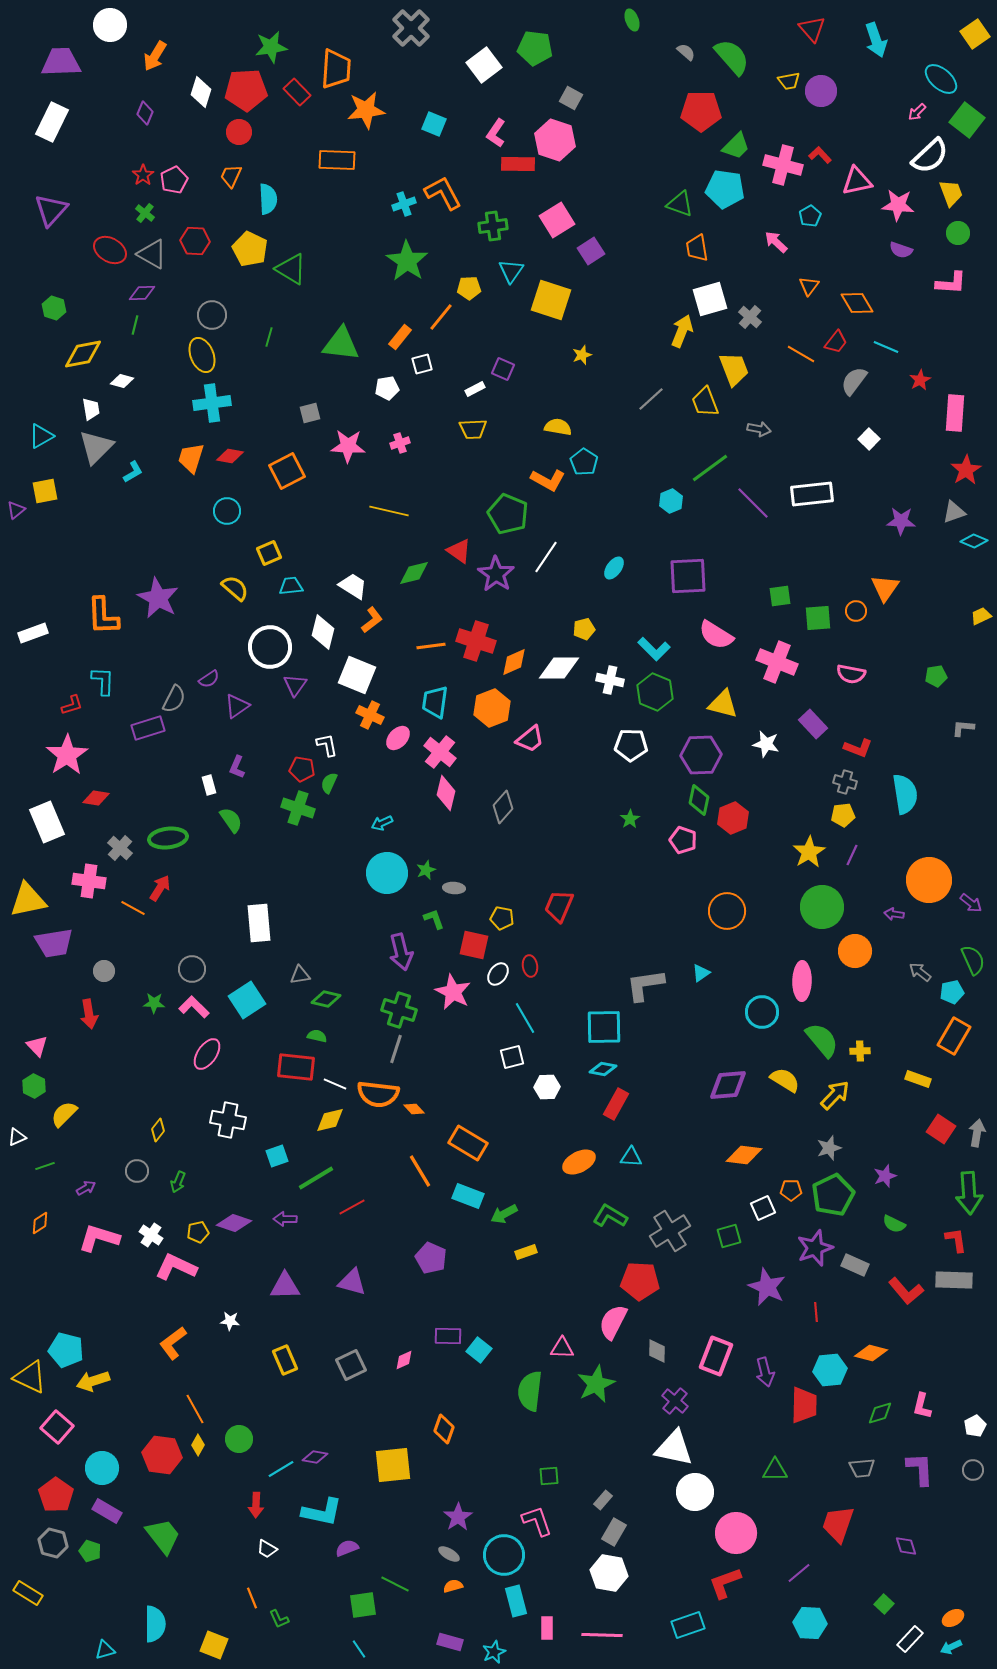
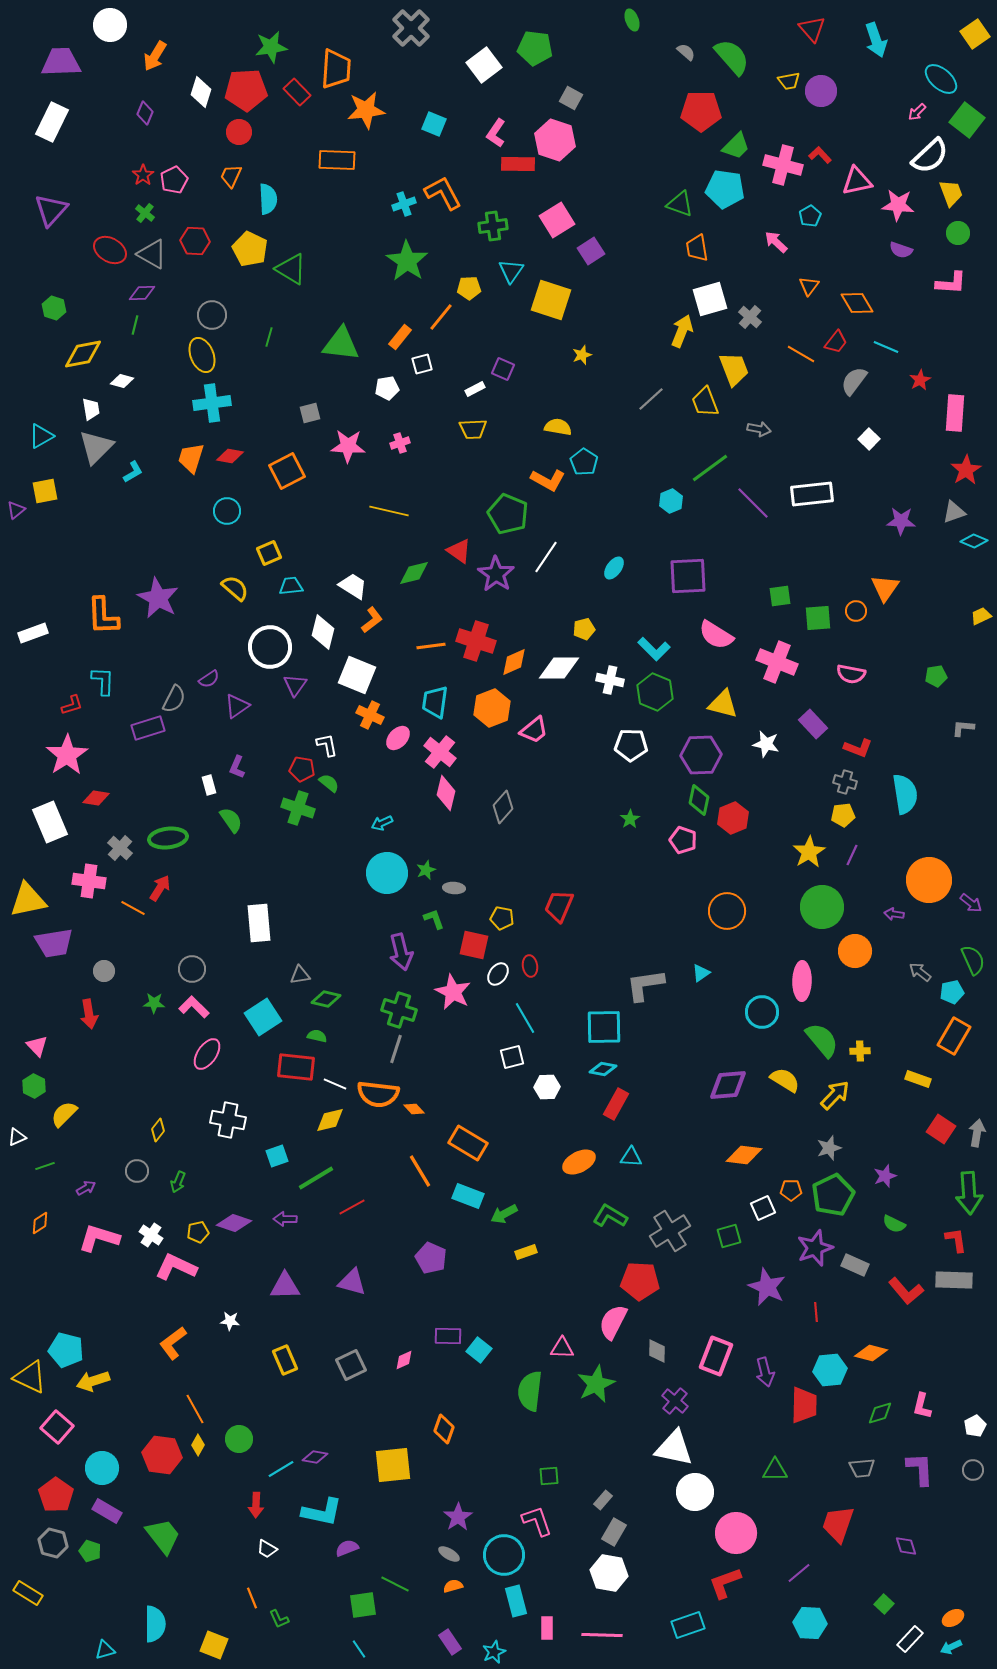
pink trapezoid at (530, 739): moved 4 px right, 9 px up
green semicircle at (329, 783): rotated 105 degrees clockwise
white rectangle at (47, 822): moved 3 px right
cyan square at (247, 1000): moved 16 px right, 17 px down
purple rectangle at (450, 1642): rotated 40 degrees clockwise
